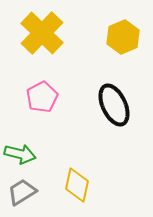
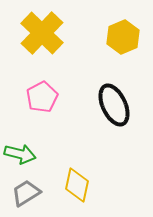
gray trapezoid: moved 4 px right, 1 px down
